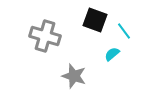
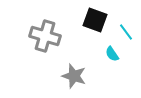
cyan line: moved 2 px right, 1 px down
cyan semicircle: rotated 84 degrees counterclockwise
